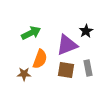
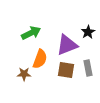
black star: moved 2 px right, 1 px down
